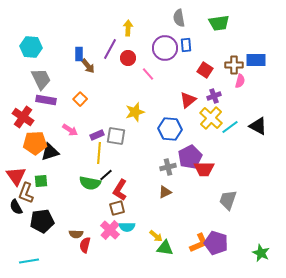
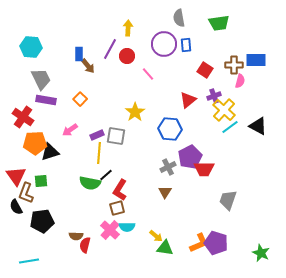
purple circle at (165, 48): moved 1 px left, 4 px up
red circle at (128, 58): moved 1 px left, 2 px up
yellow star at (135, 112): rotated 18 degrees counterclockwise
yellow cross at (211, 118): moved 13 px right, 8 px up
pink arrow at (70, 130): rotated 112 degrees clockwise
gray cross at (168, 167): rotated 14 degrees counterclockwise
brown triangle at (165, 192): rotated 32 degrees counterclockwise
brown semicircle at (76, 234): moved 2 px down
